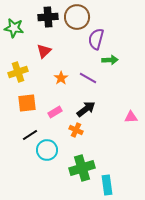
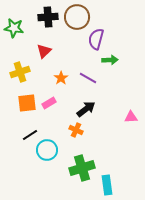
yellow cross: moved 2 px right
pink rectangle: moved 6 px left, 9 px up
